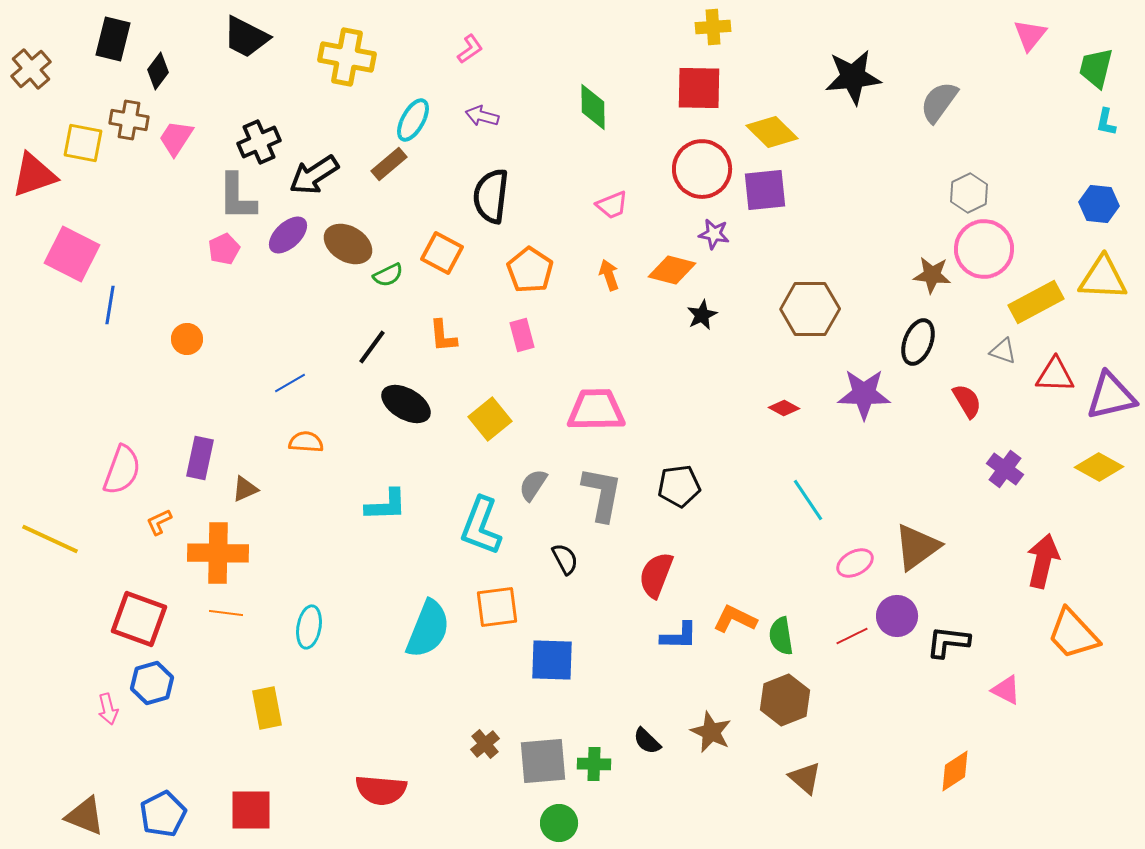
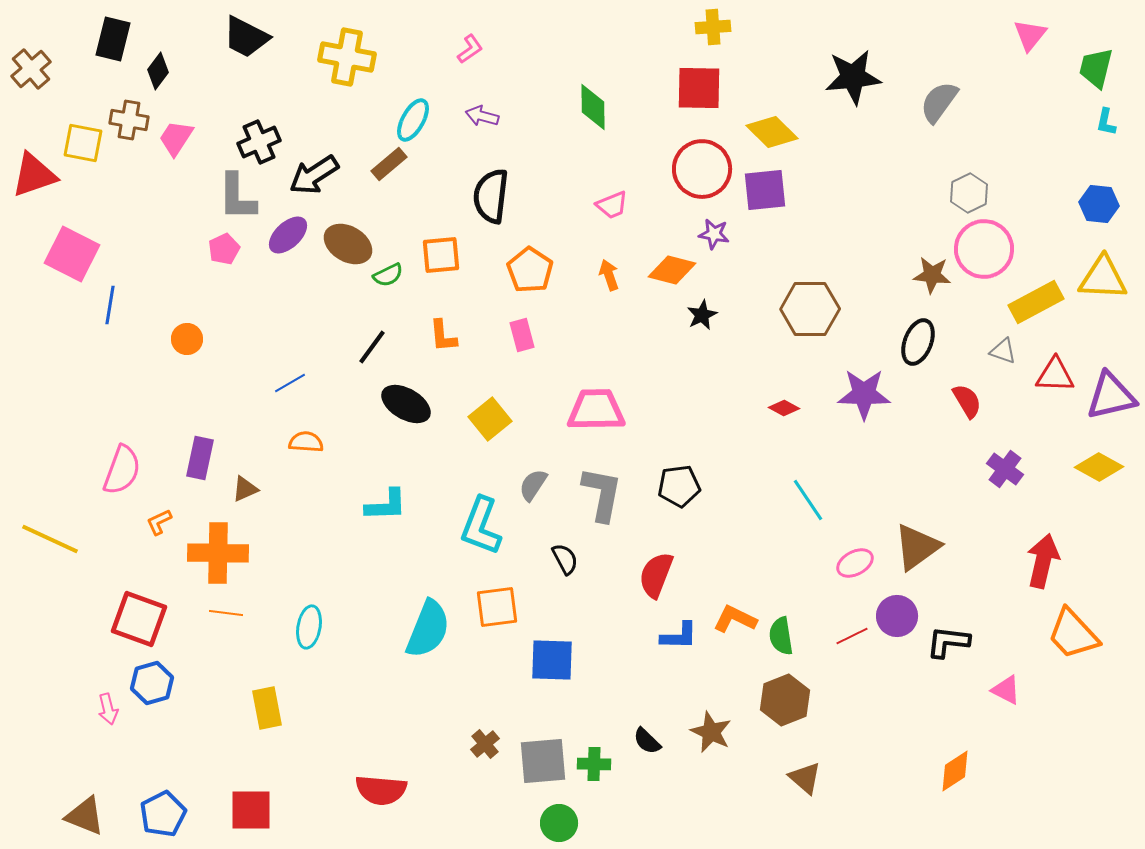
orange square at (442, 253): moved 1 px left, 2 px down; rotated 33 degrees counterclockwise
